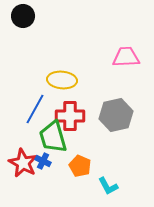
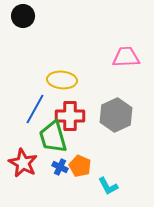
gray hexagon: rotated 12 degrees counterclockwise
blue cross: moved 17 px right, 6 px down
